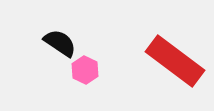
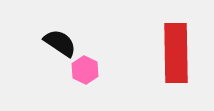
red rectangle: moved 1 px right, 8 px up; rotated 52 degrees clockwise
